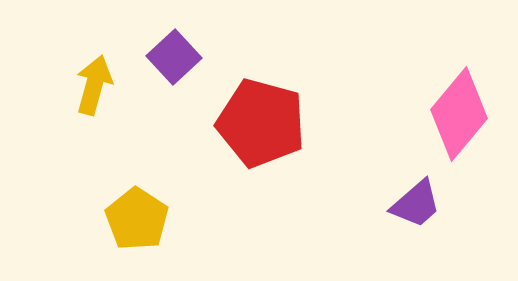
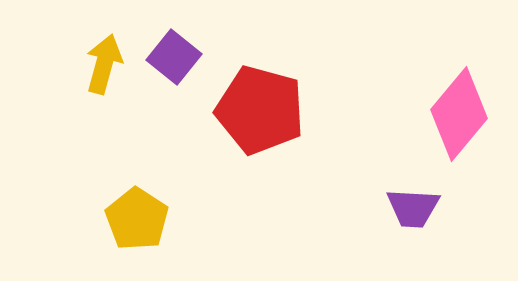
purple square: rotated 8 degrees counterclockwise
yellow arrow: moved 10 px right, 21 px up
red pentagon: moved 1 px left, 13 px up
purple trapezoid: moved 3 px left, 4 px down; rotated 44 degrees clockwise
